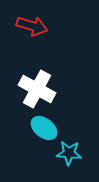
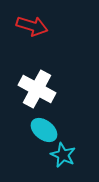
cyan ellipse: moved 2 px down
cyan star: moved 6 px left, 2 px down; rotated 20 degrees clockwise
